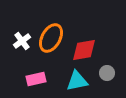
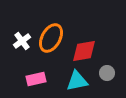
red diamond: moved 1 px down
